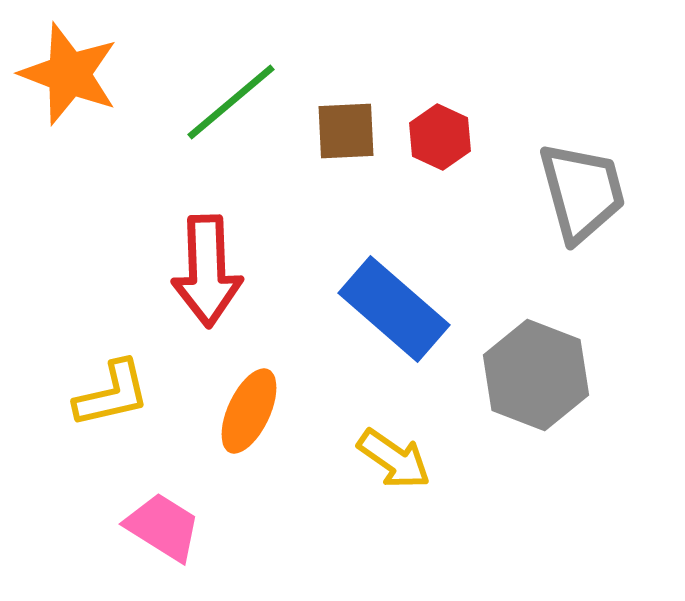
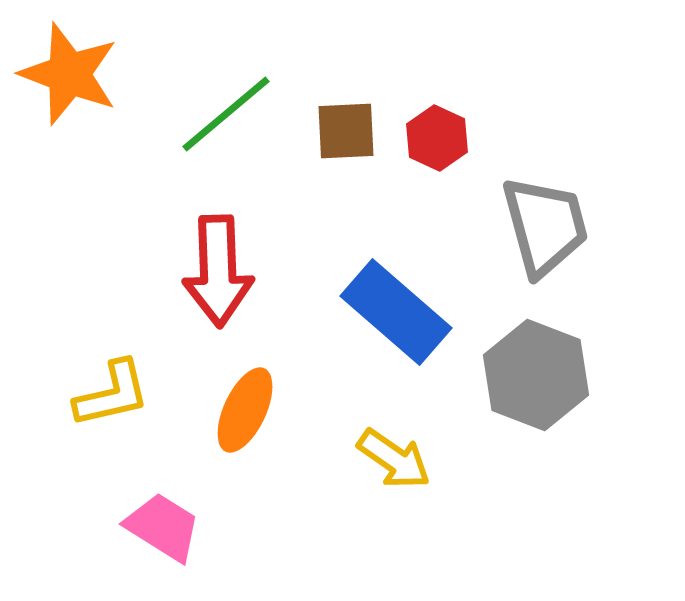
green line: moved 5 px left, 12 px down
red hexagon: moved 3 px left, 1 px down
gray trapezoid: moved 37 px left, 34 px down
red arrow: moved 11 px right
blue rectangle: moved 2 px right, 3 px down
orange ellipse: moved 4 px left, 1 px up
